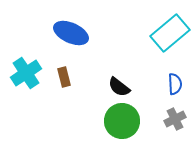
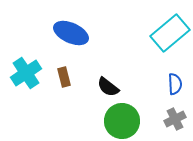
black semicircle: moved 11 px left
